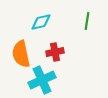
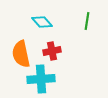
cyan diamond: moved 1 px right; rotated 60 degrees clockwise
red cross: moved 3 px left, 1 px up
cyan cross: moved 1 px left, 1 px up; rotated 20 degrees clockwise
